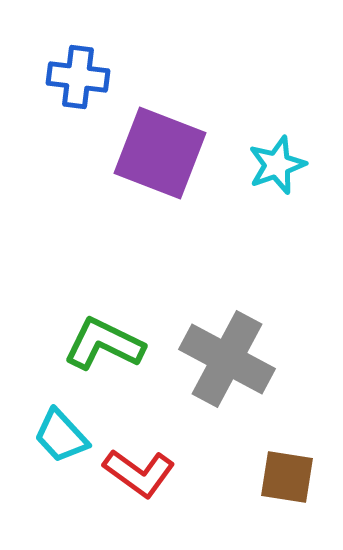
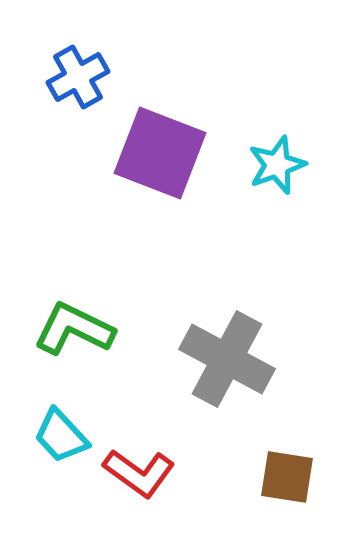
blue cross: rotated 36 degrees counterclockwise
green L-shape: moved 30 px left, 15 px up
